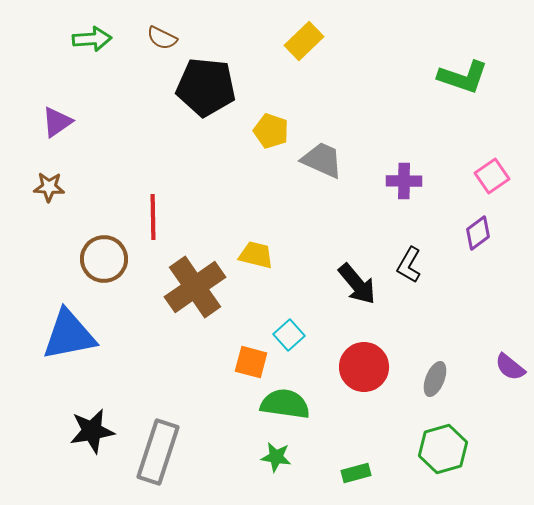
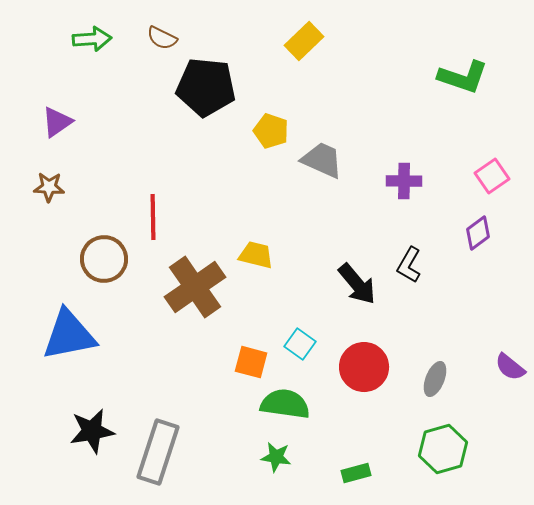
cyan square: moved 11 px right, 9 px down; rotated 12 degrees counterclockwise
